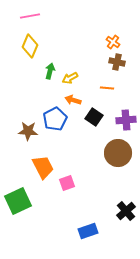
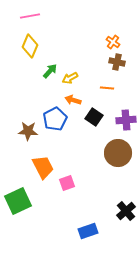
green arrow: rotated 28 degrees clockwise
